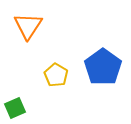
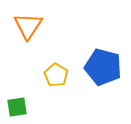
blue pentagon: rotated 21 degrees counterclockwise
green square: moved 2 px right, 1 px up; rotated 15 degrees clockwise
